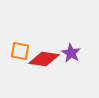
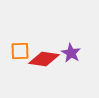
orange square: rotated 12 degrees counterclockwise
